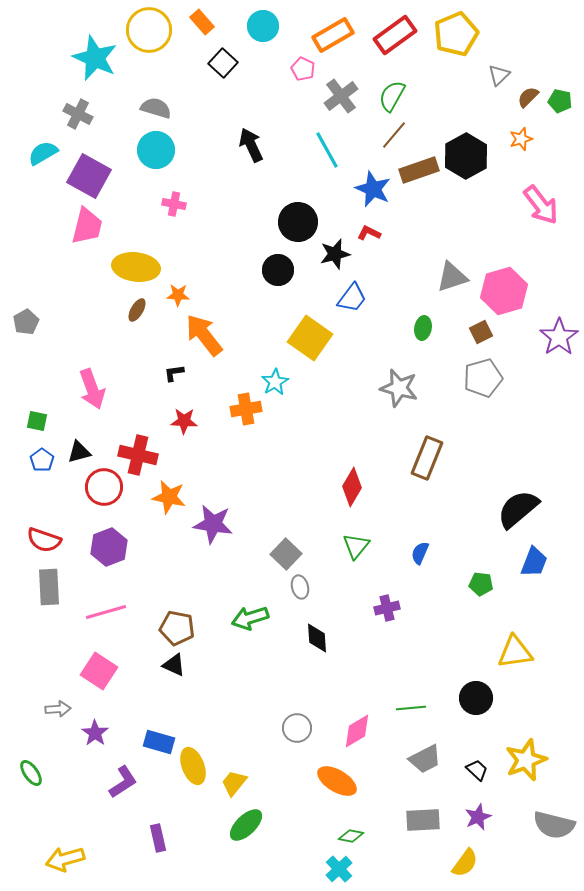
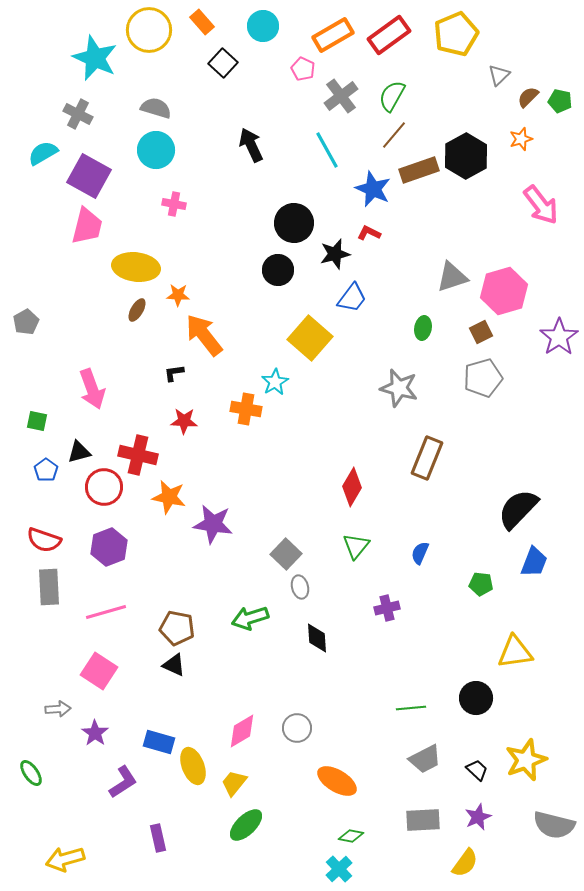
red rectangle at (395, 35): moved 6 px left
black circle at (298, 222): moved 4 px left, 1 px down
yellow square at (310, 338): rotated 6 degrees clockwise
orange cross at (246, 409): rotated 20 degrees clockwise
blue pentagon at (42, 460): moved 4 px right, 10 px down
black semicircle at (518, 509): rotated 6 degrees counterclockwise
pink diamond at (357, 731): moved 115 px left
